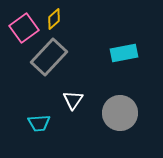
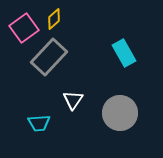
cyan rectangle: rotated 72 degrees clockwise
